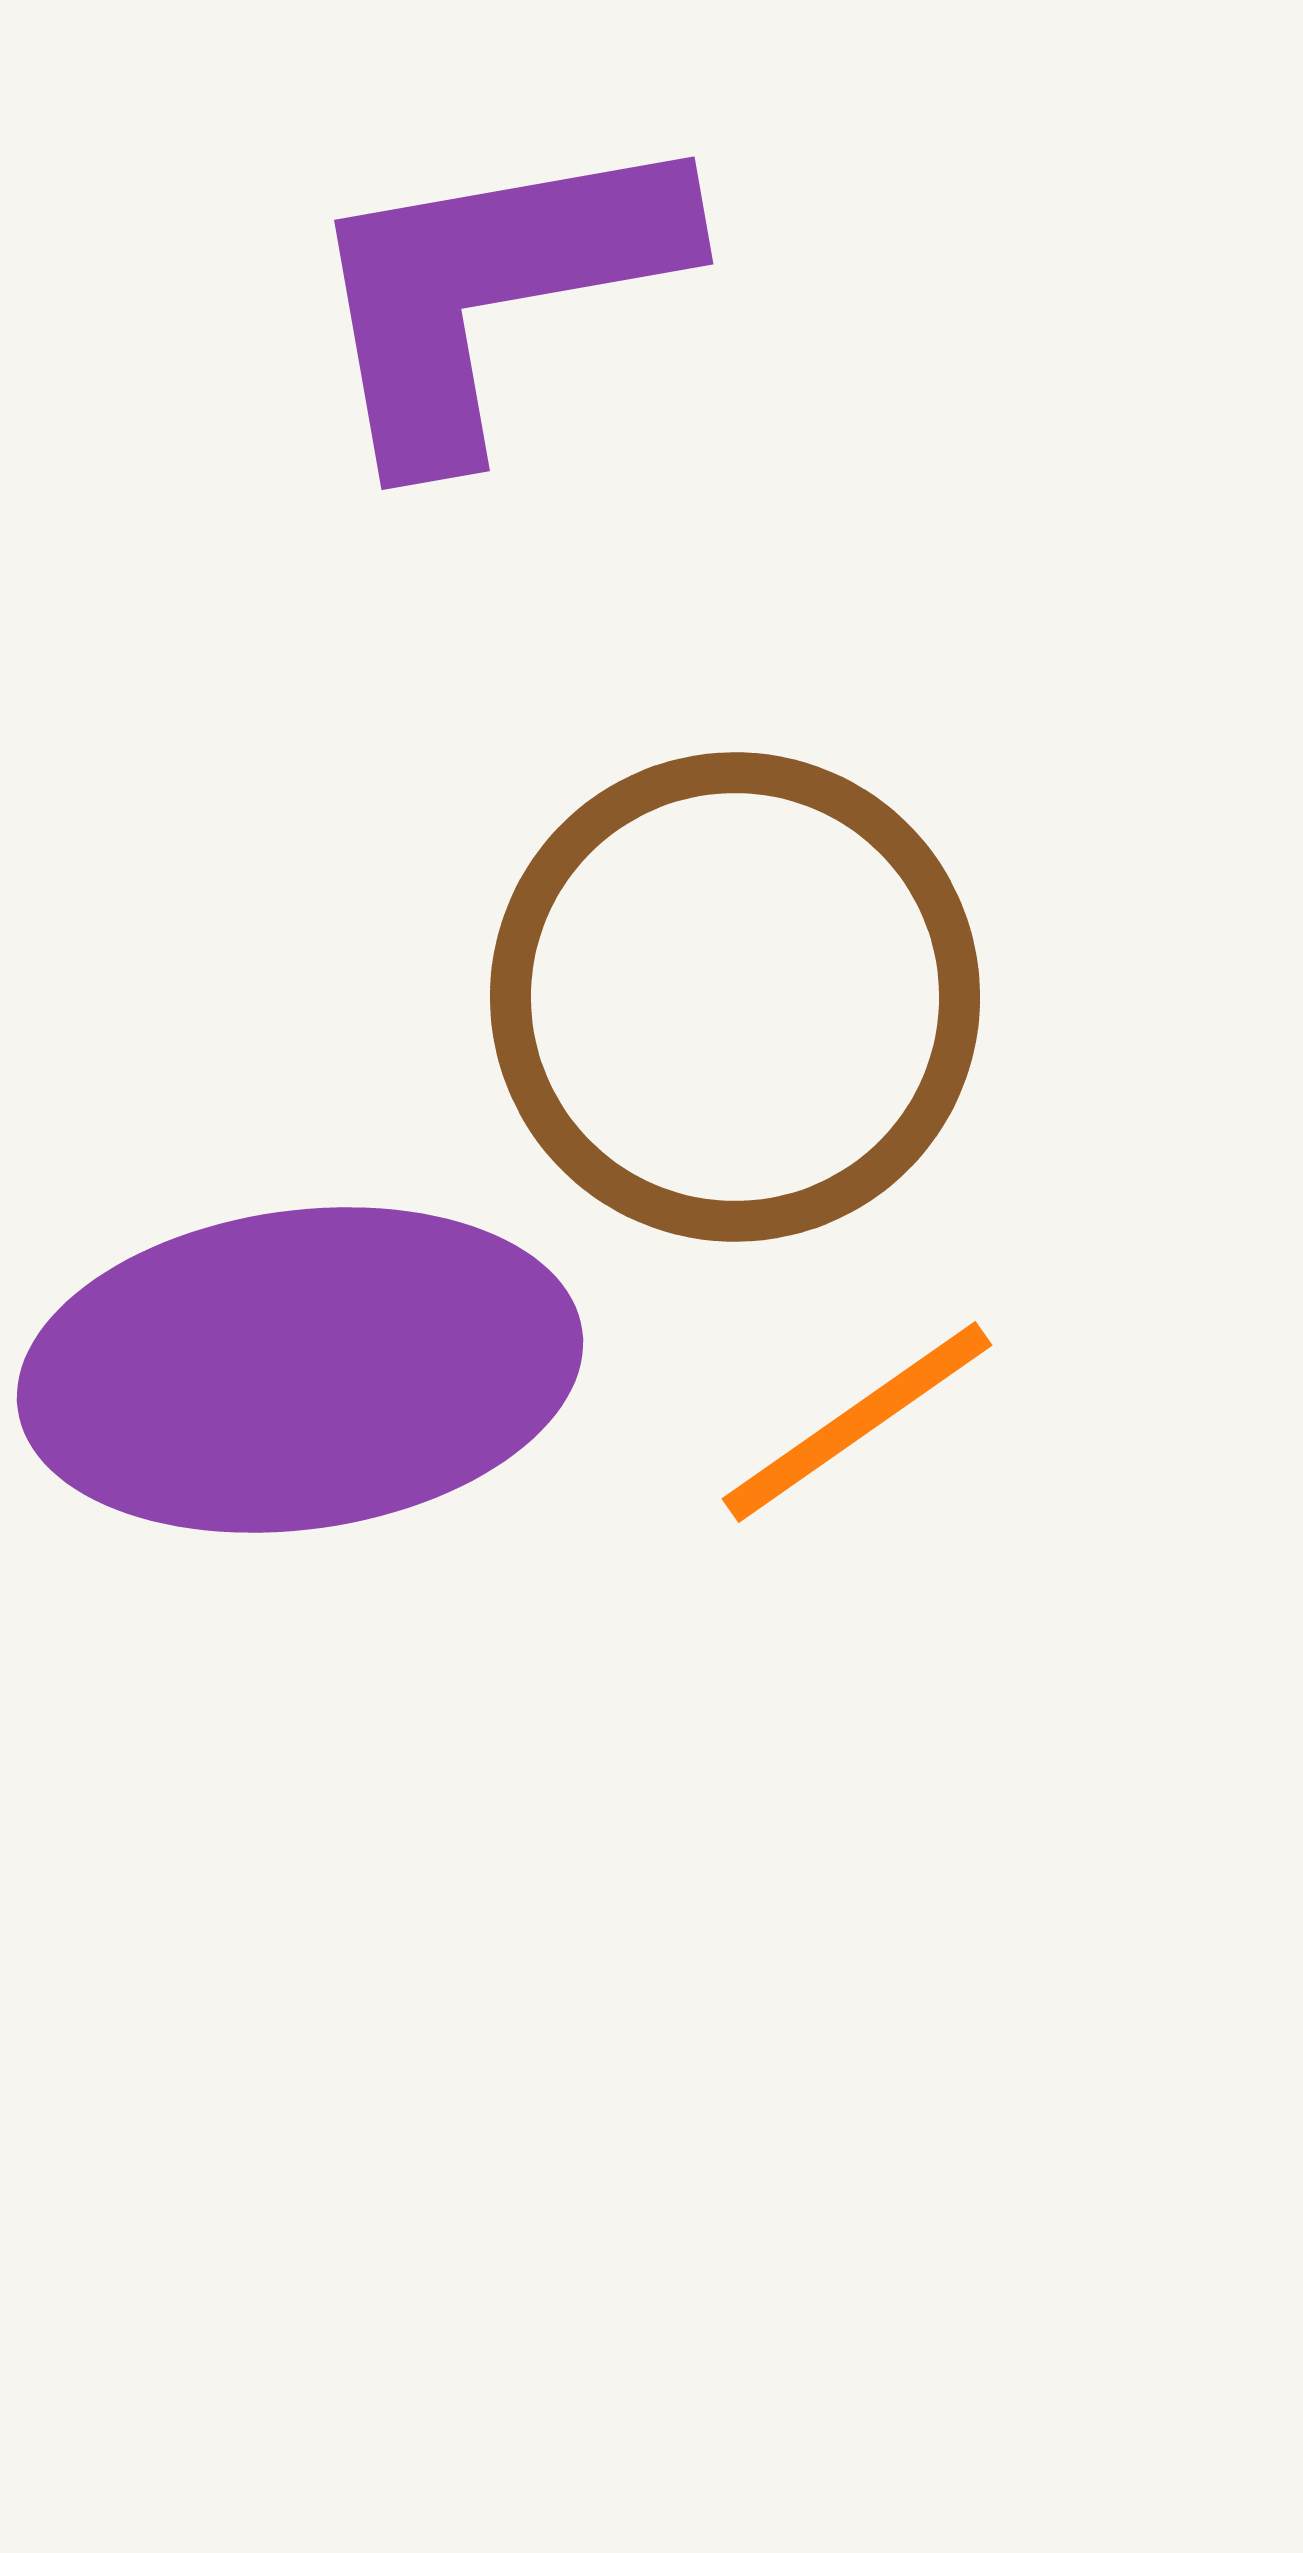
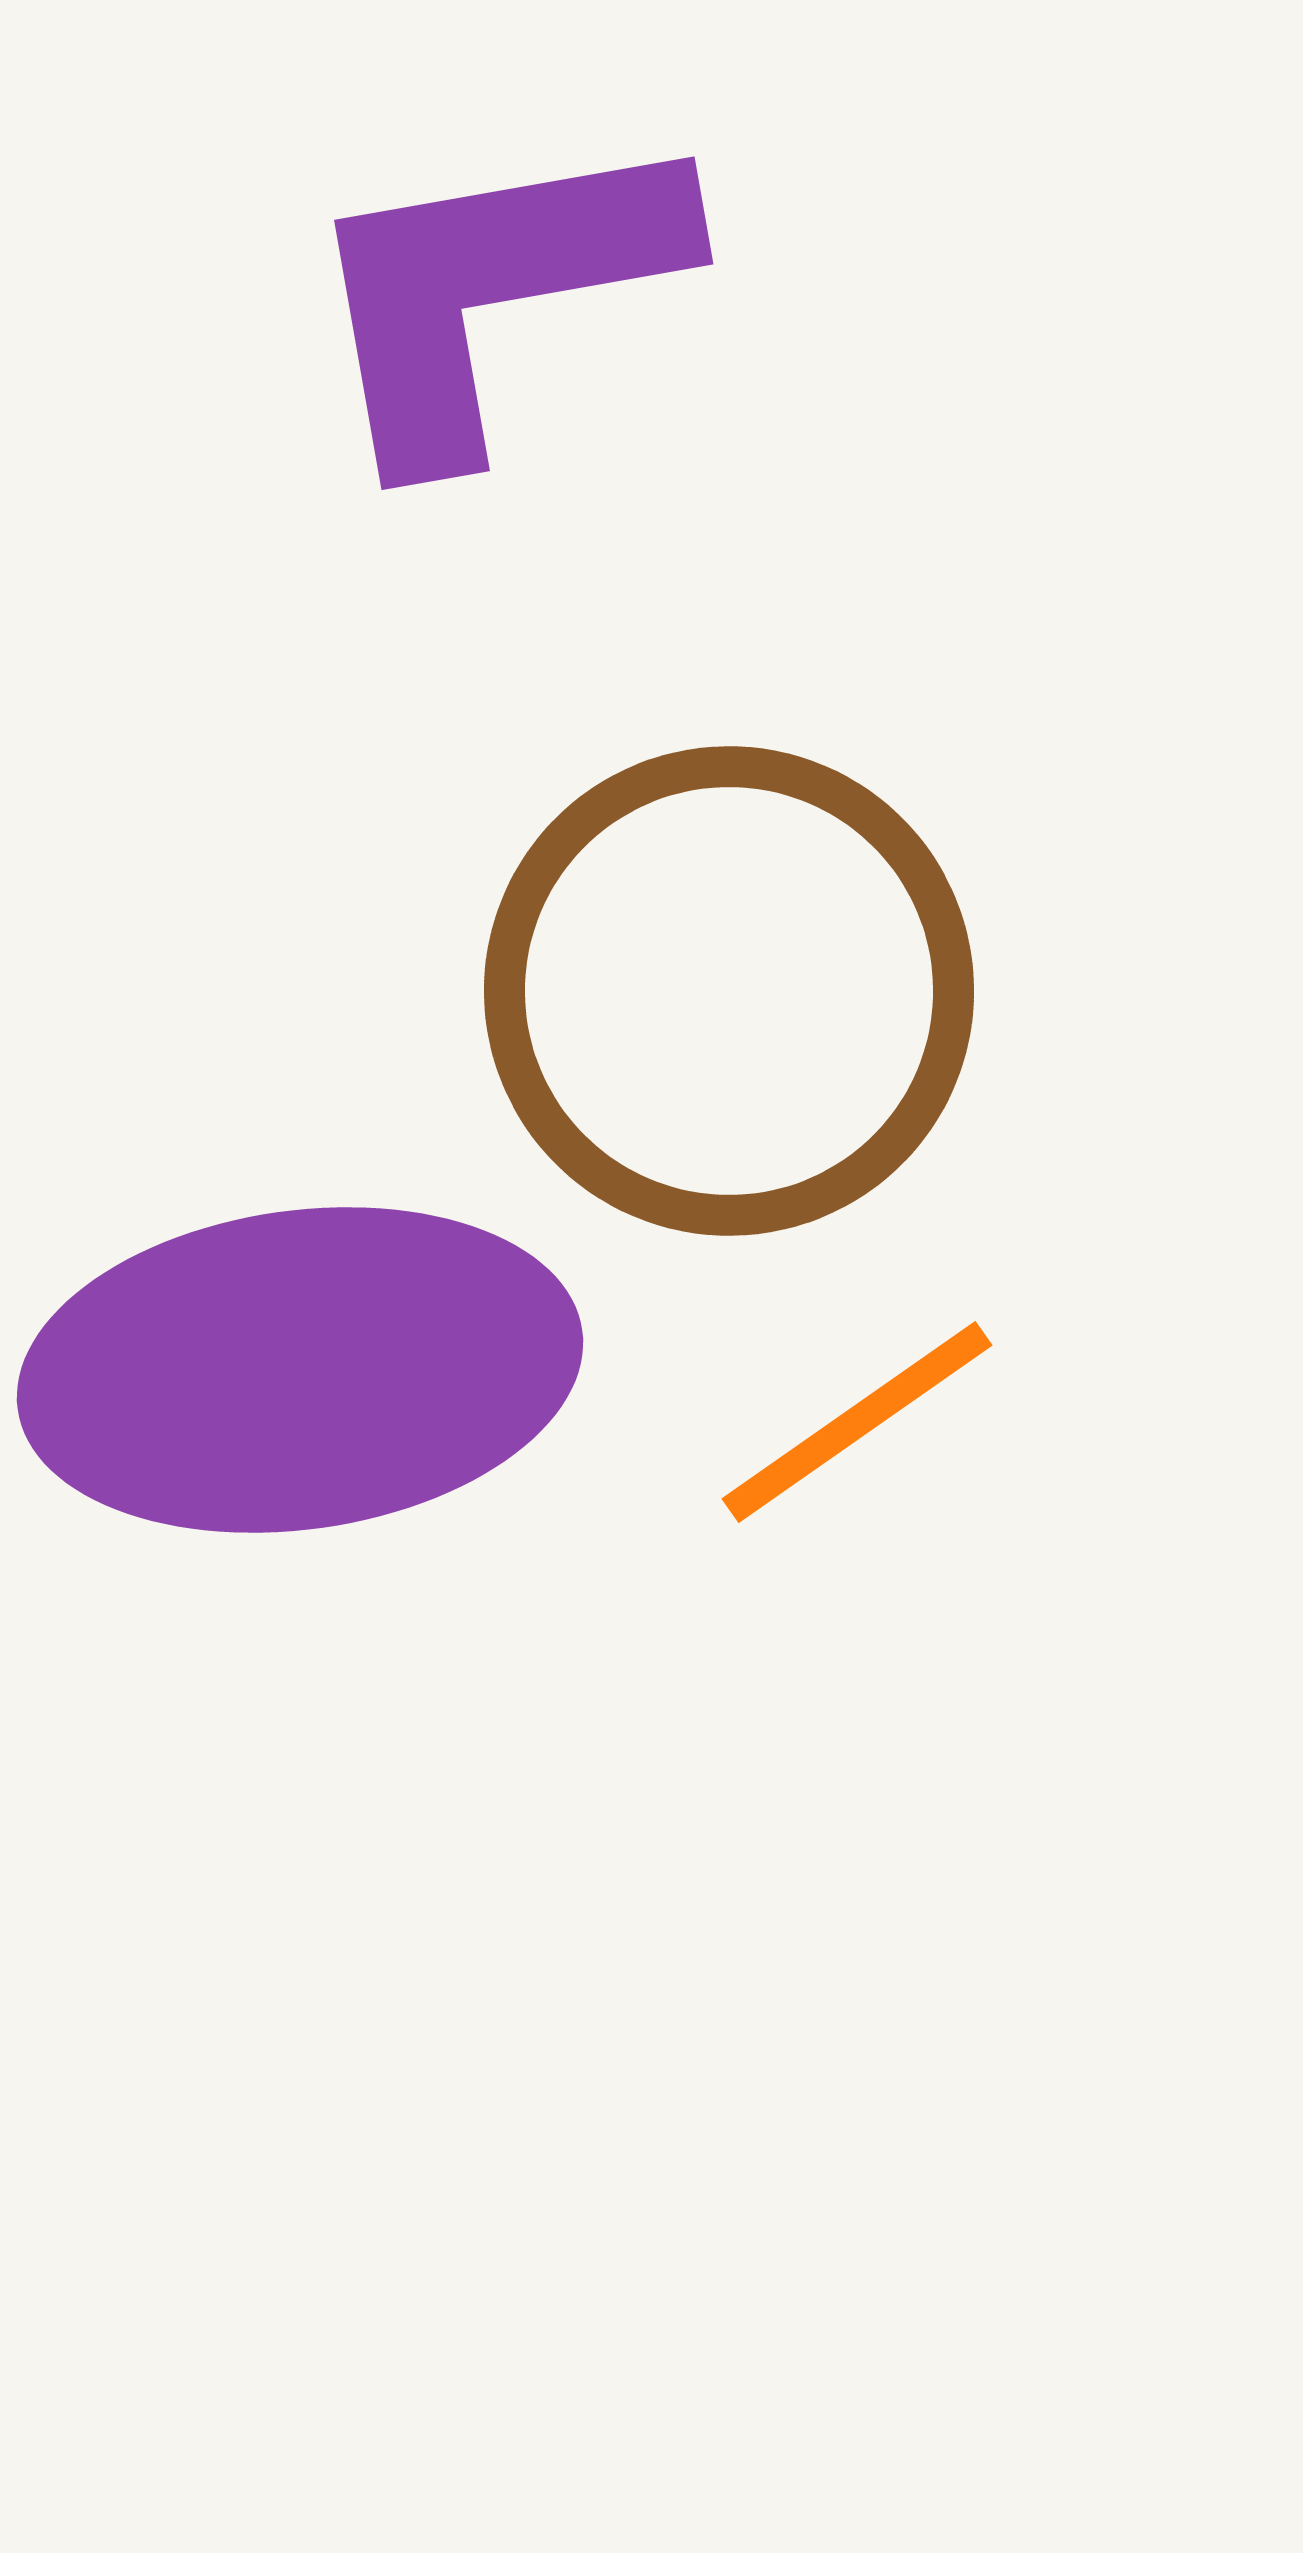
brown circle: moved 6 px left, 6 px up
